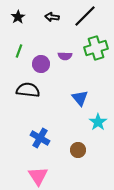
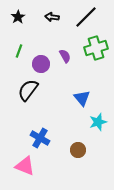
black line: moved 1 px right, 1 px down
purple semicircle: rotated 120 degrees counterclockwise
black semicircle: rotated 60 degrees counterclockwise
blue triangle: moved 2 px right
cyan star: rotated 18 degrees clockwise
pink triangle: moved 13 px left, 10 px up; rotated 35 degrees counterclockwise
